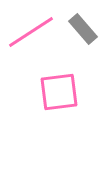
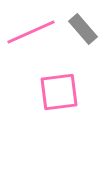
pink line: rotated 9 degrees clockwise
